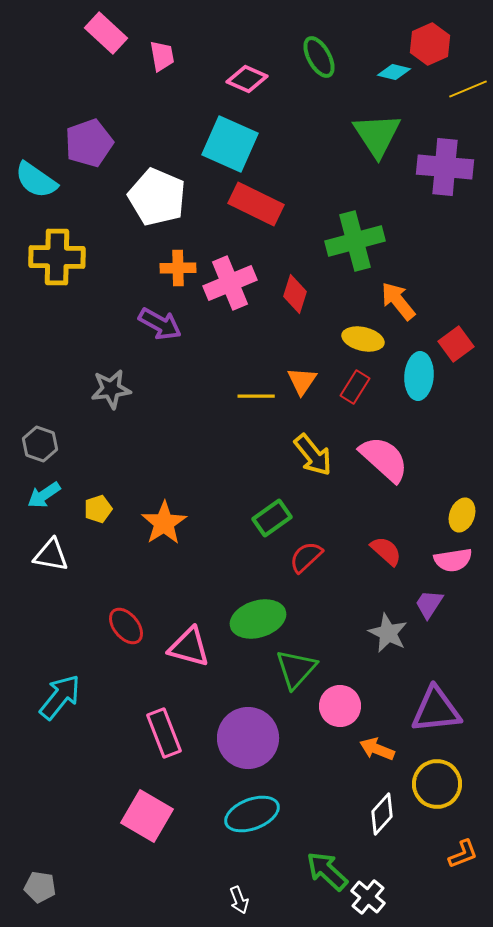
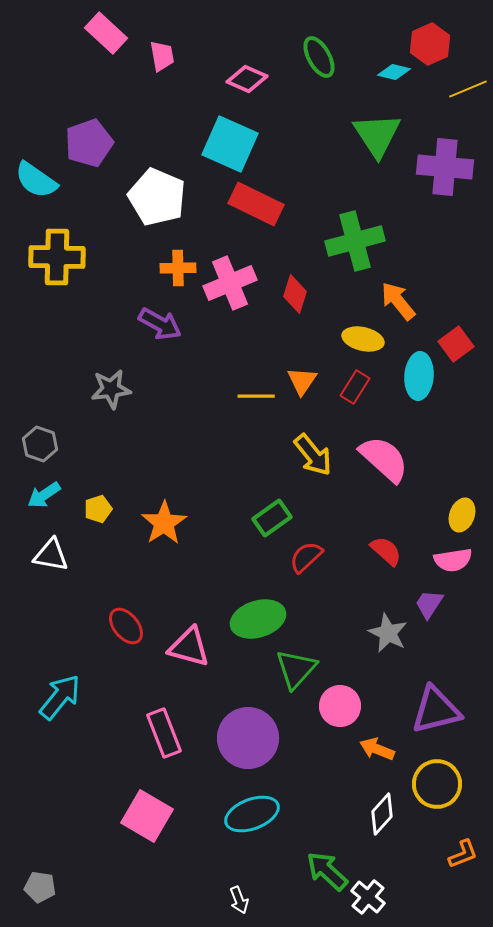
purple triangle at (436, 710): rotated 8 degrees counterclockwise
